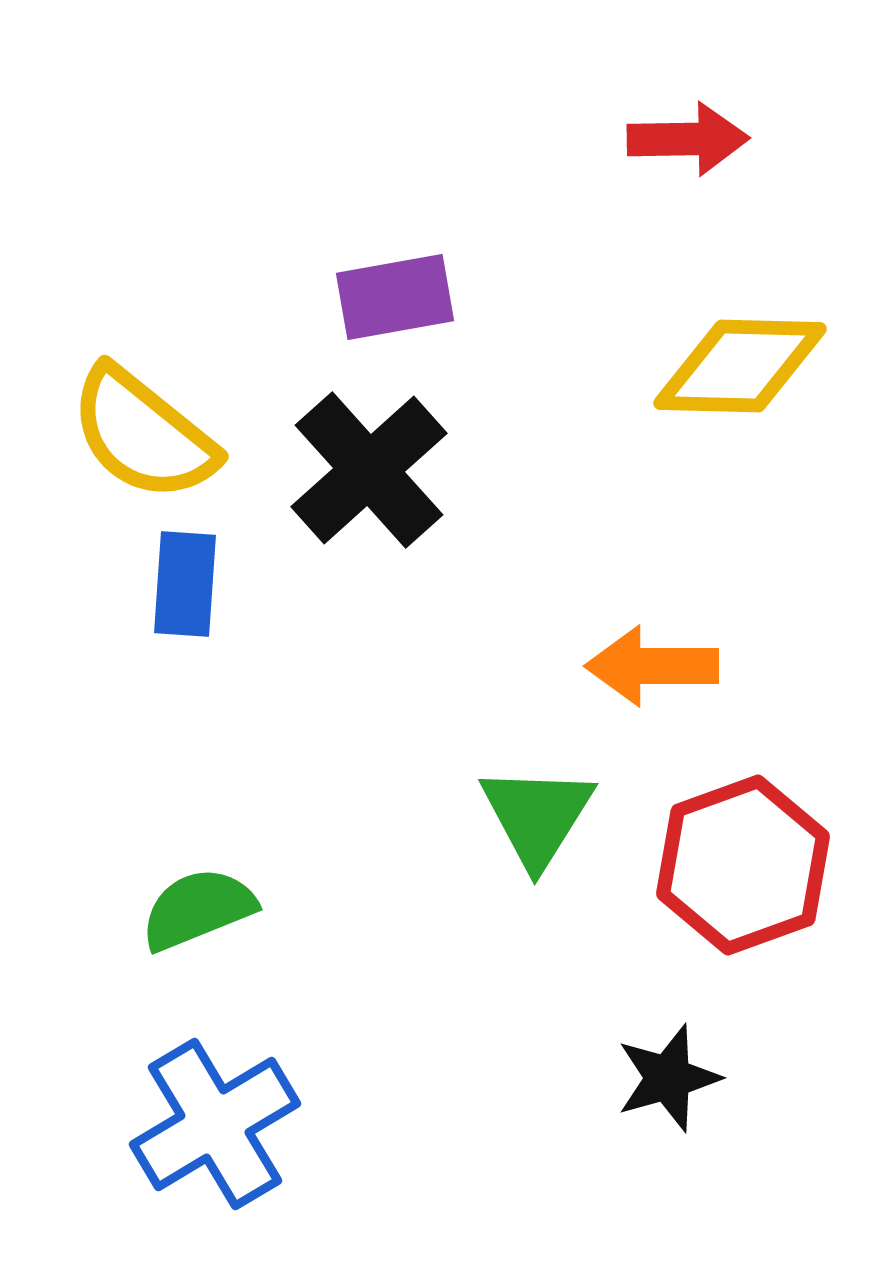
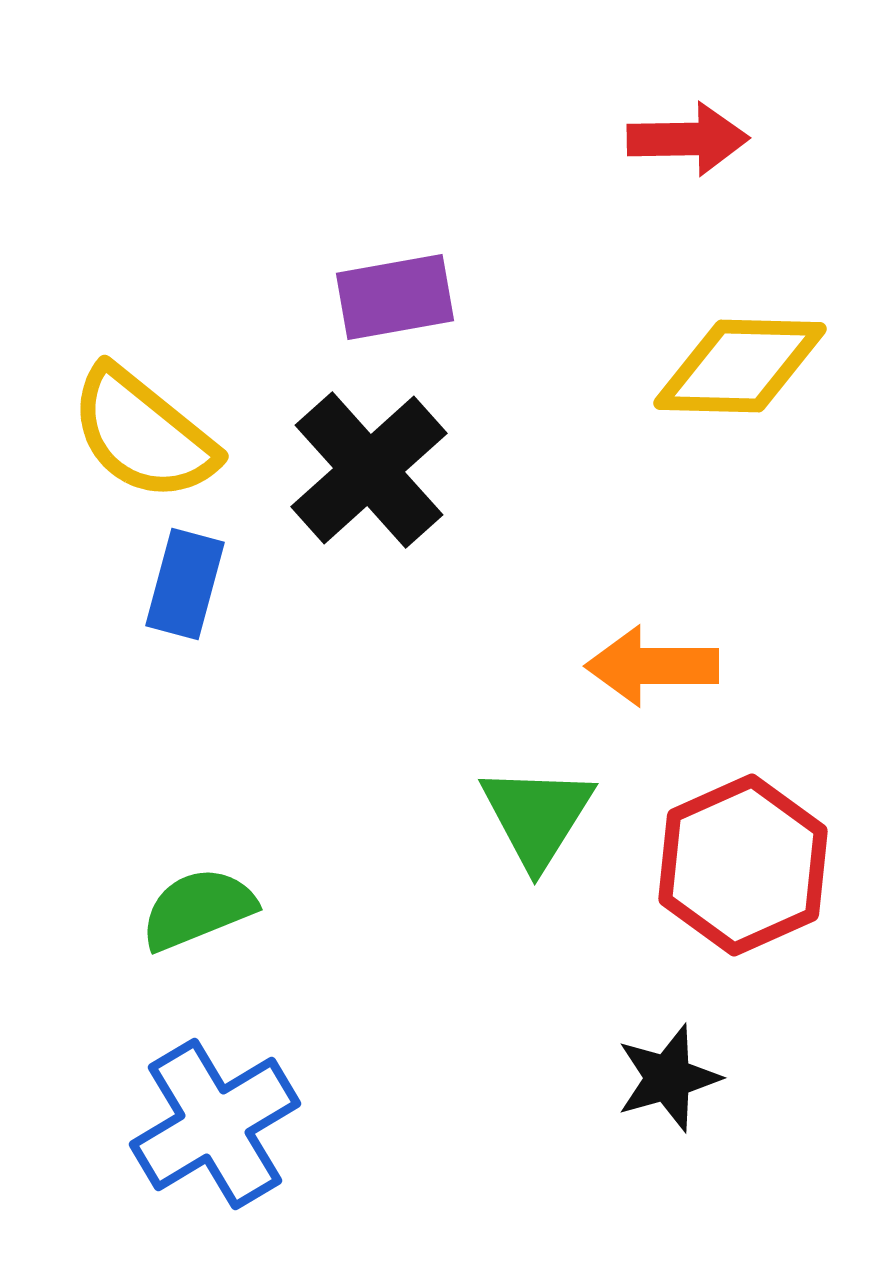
blue rectangle: rotated 11 degrees clockwise
red hexagon: rotated 4 degrees counterclockwise
